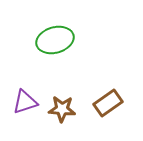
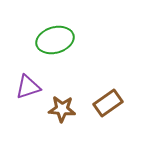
purple triangle: moved 3 px right, 15 px up
